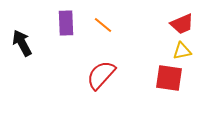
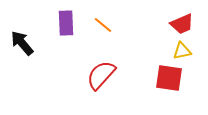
black arrow: rotated 12 degrees counterclockwise
